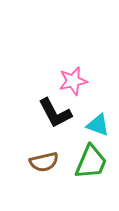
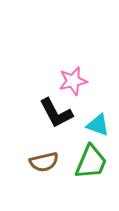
black L-shape: moved 1 px right
